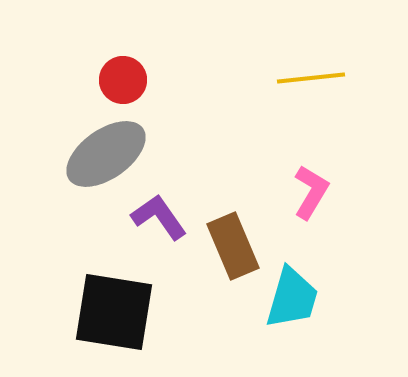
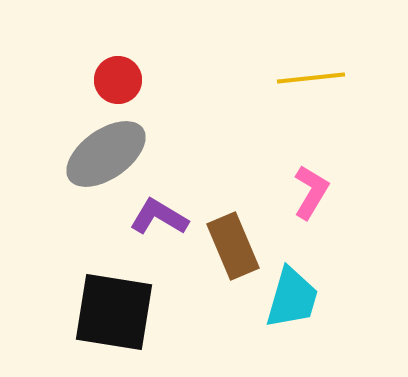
red circle: moved 5 px left
purple L-shape: rotated 24 degrees counterclockwise
